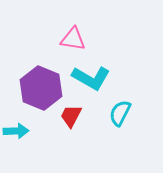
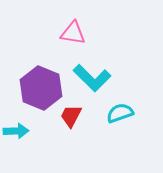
pink triangle: moved 6 px up
cyan L-shape: moved 1 px right; rotated 15 degrees clockwise
cyan semicircle: rotated 44 degrees clockwise
